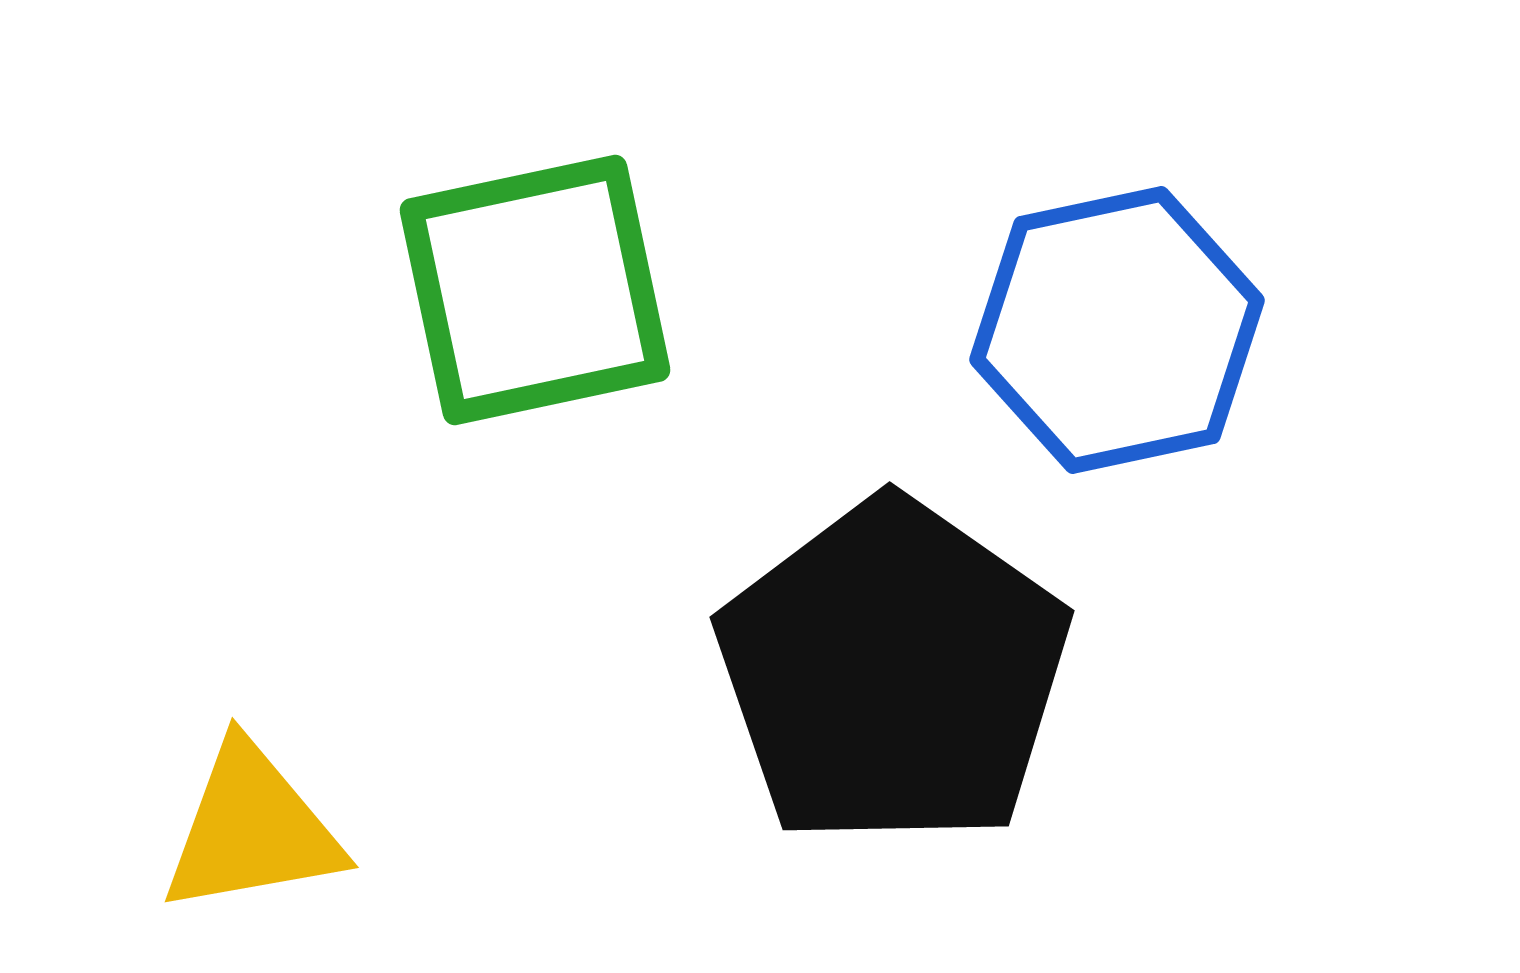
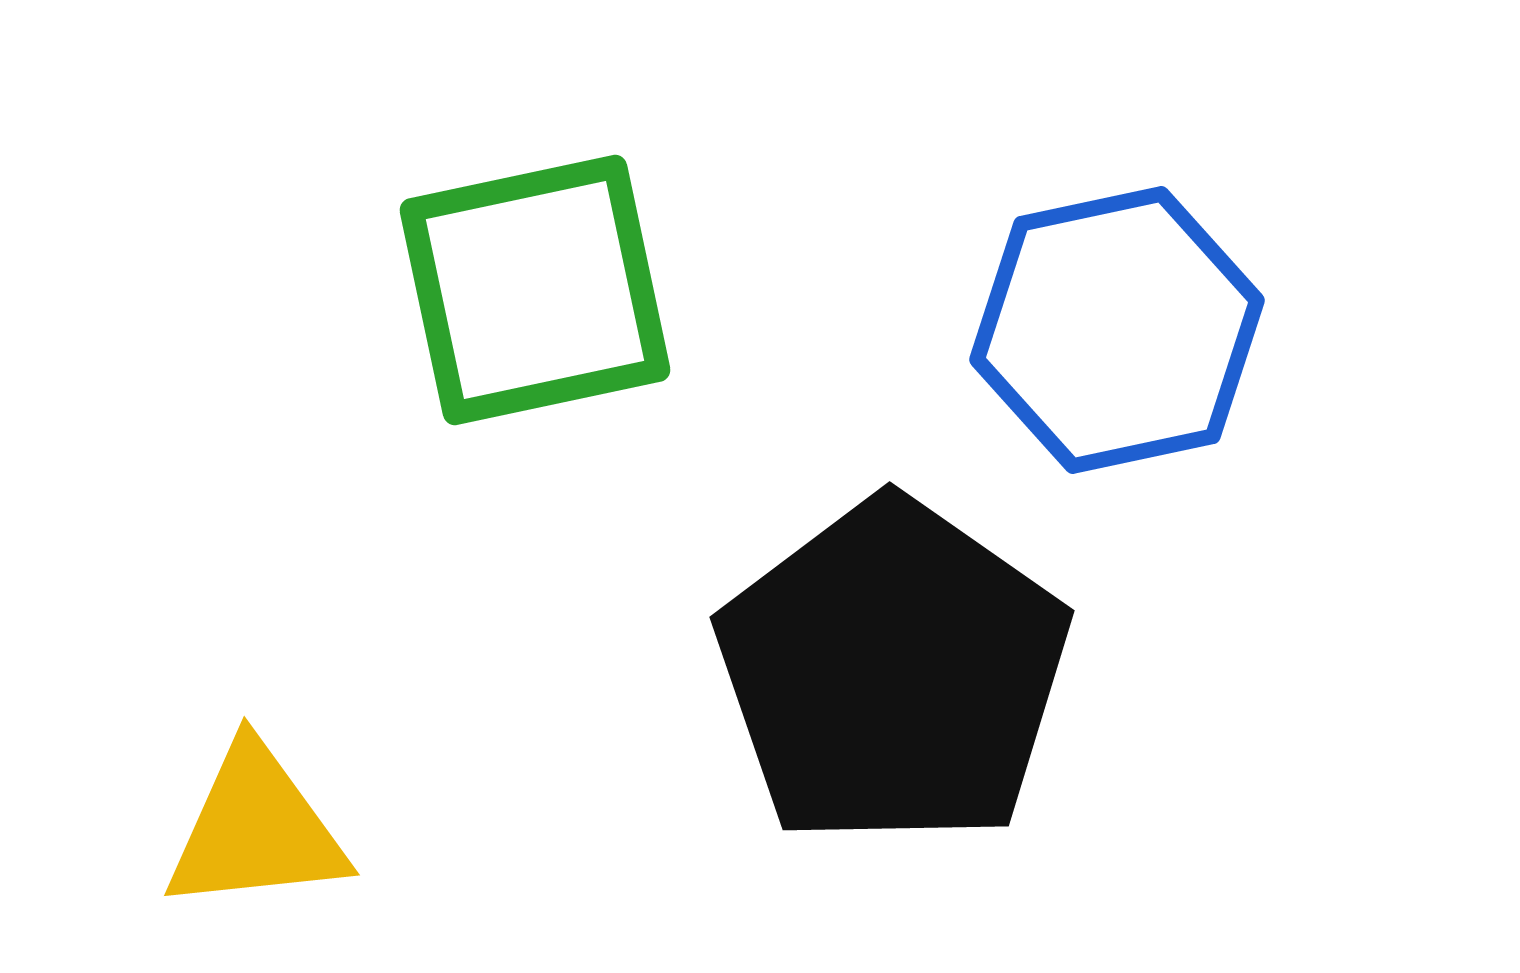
yellow triangle: moved 4 px right; rotated 4 degrees clockwise
